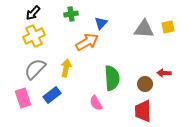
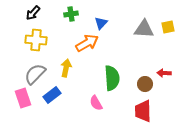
yellow cross: moved 2 px right, 4 px down; rotated 30 degrees clockwise
orange arrow: moved 1 px down
gray semicircle: moved 5 px down
